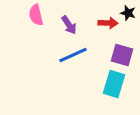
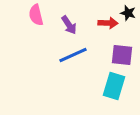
purple square: rotated 10 degrees counterclockwise
cyan rectangle: moved 2 px down
